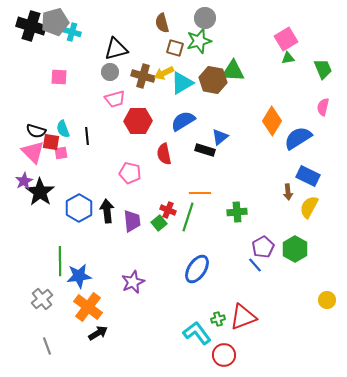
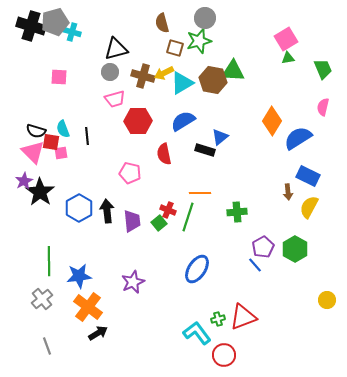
green line at (60, 261): moved 11 px left
